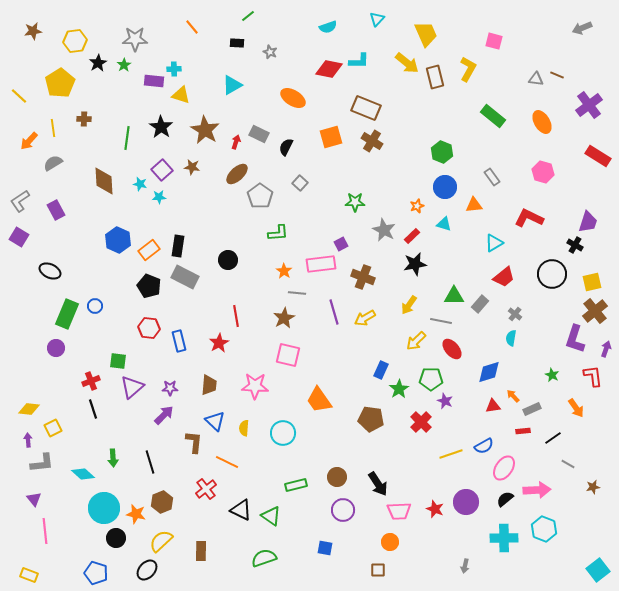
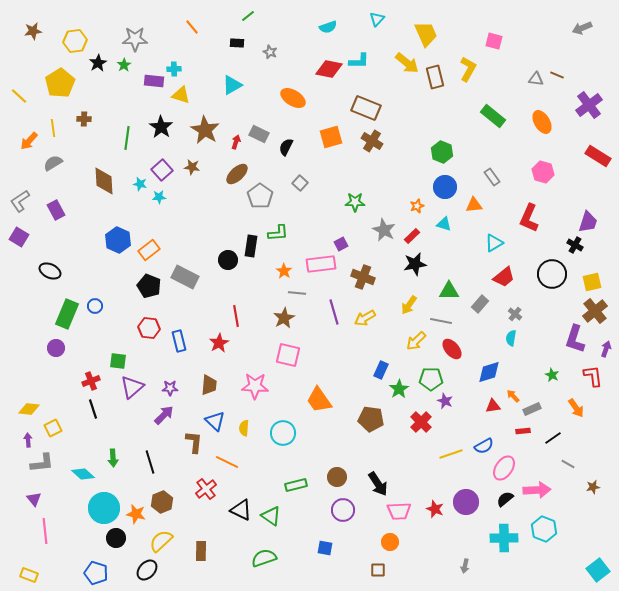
red L-shape at (529, 218): rotated 92 degrees counterclockwise
black rectangle at (178, 246): moved 73 px right
green triangle at (454, 296): moved 5 px left, 5 px up
